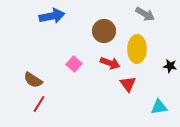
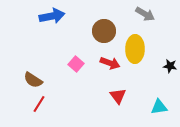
yellow ellipse: moved 2 px left
pink square: moved 2 px right
red triangle: moved 10 px left, 12 px down
